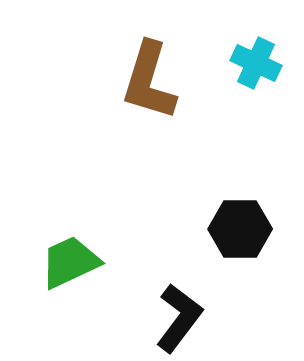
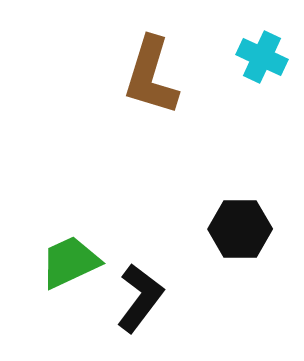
cyan cross: moved 6 px right, 6 px up
brown L-shape: moved 2 px right, 5 px up
black L-shape: moved 39 px left, 20 px up
